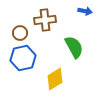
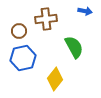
brown cross: moved 1 px right, 1 px up
brown circle: moved 1 px left, 2 px up
yellow diamond: rotated 20 degrees counterclockwise
